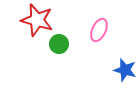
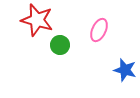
green circle: moved 1 px right, 1 px down
